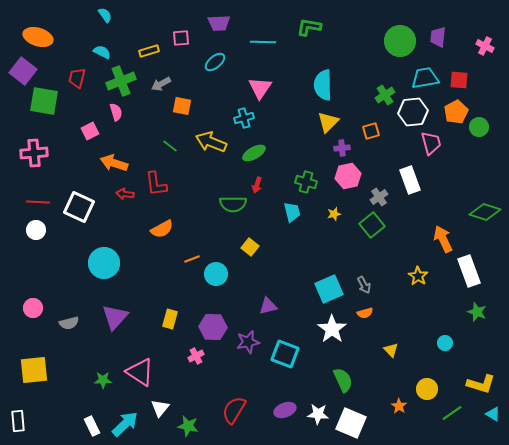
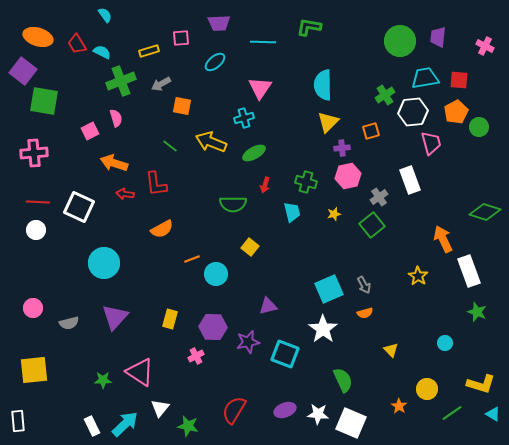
red trapezoid at (77, 78): moved 34 px up; rotated 45 degrees counterclockwise
pink semicircle at (116, 112): moved 6 px down
red arrow at (257, 185): moved 8 px right
white star at (332, 329): moved 9 px left
